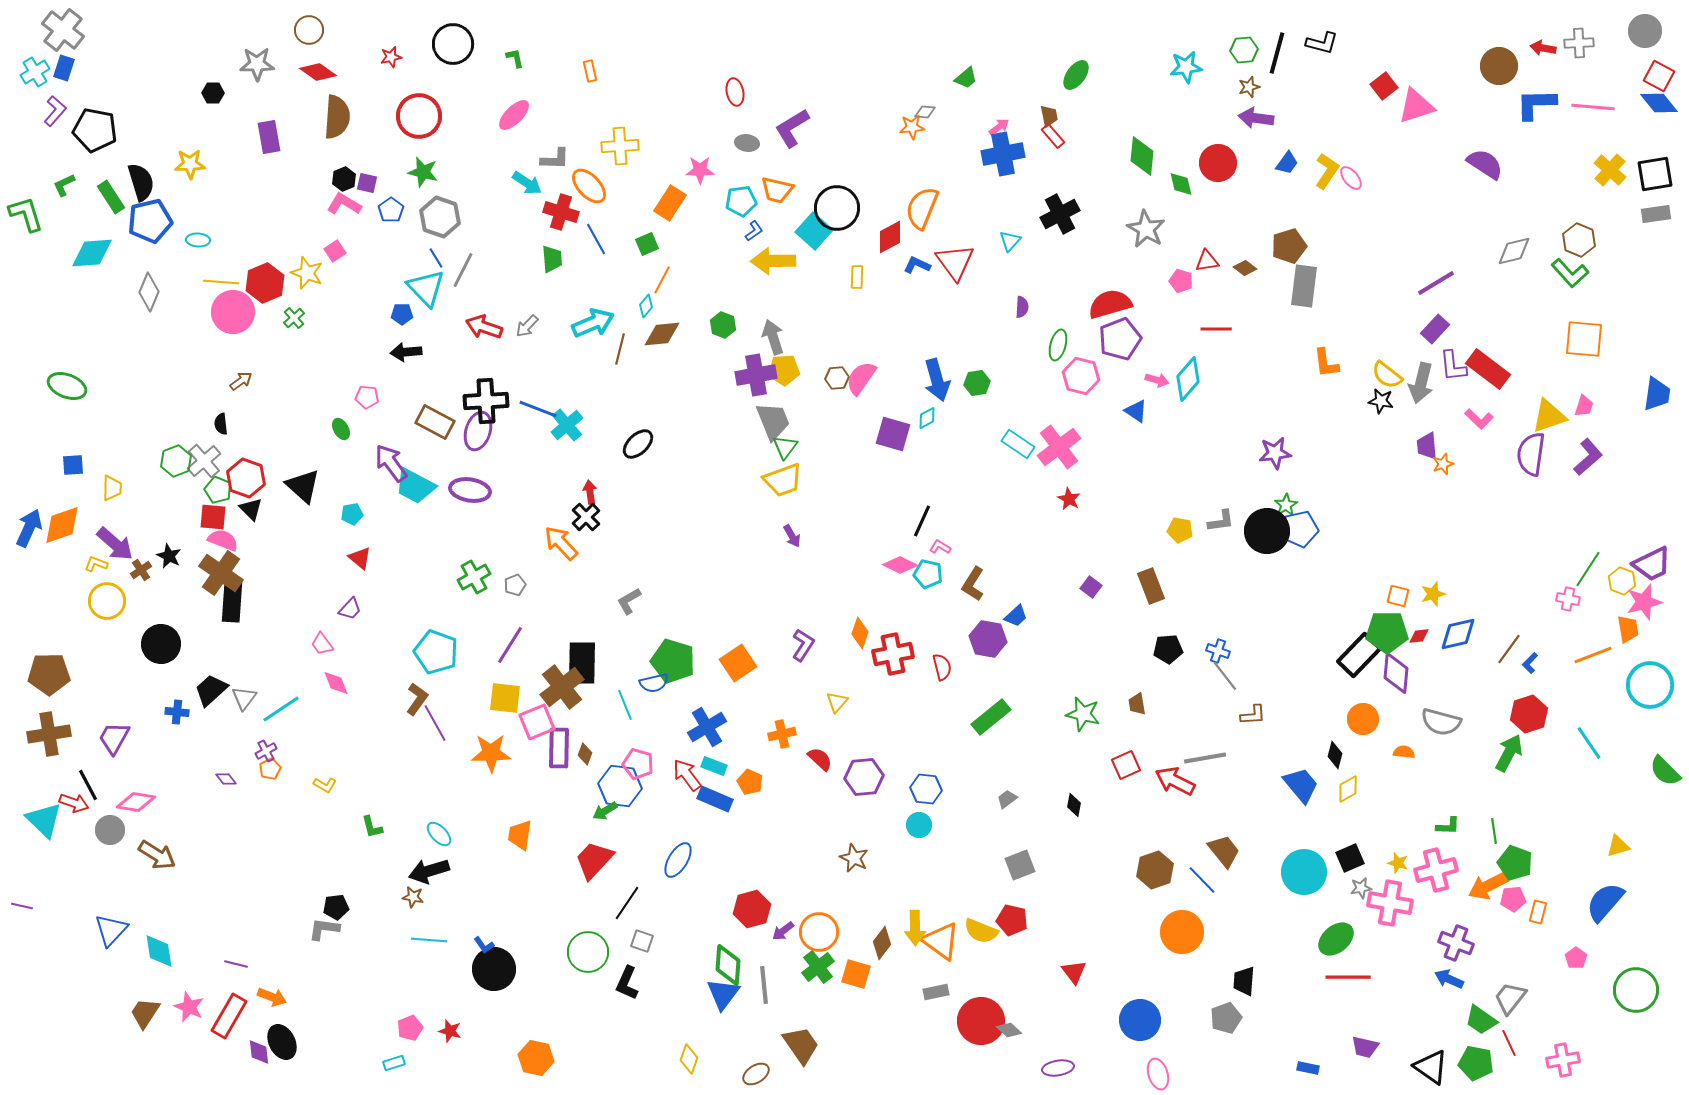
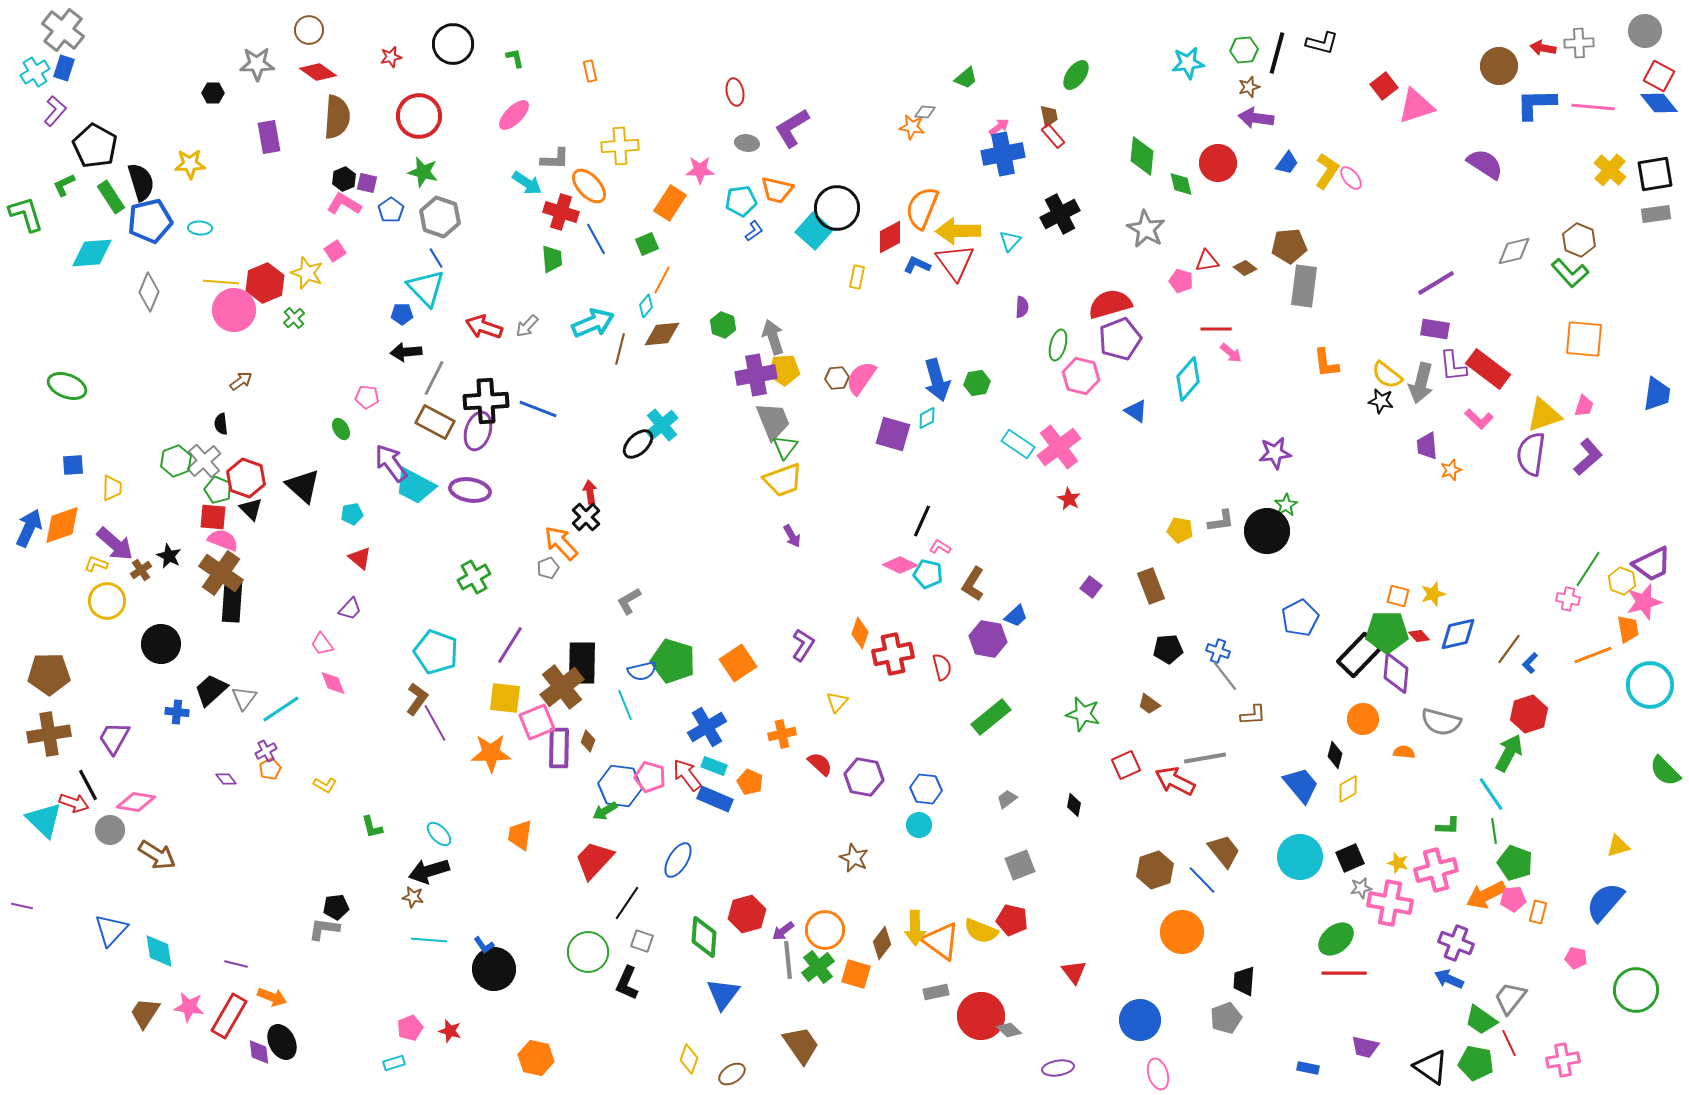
cyan star at (1186, 67): moved 2 px right, 4 px up
orange star at (912, 127): rotated 15 degrees clockwise
black pentagon at (95, 130): moved 16 px down; rotated 18 degrees clockwise
cyan ellipse at (198, 240): moved 2 px right, 12 px up
brown pentagon at (1289, 246): rotated 12 degrees clockwise
yellow arrow at (773, 261): moved 185 px right, 30 px up
gray line at (463, 270): moved 29 px left, 108 px down
yellow rectangle at (857, 277): rotated 10 degrees clockwise
pink circle at (233, 312): moved 1 px right, 2 px up
purple rectangle at (1435, 329): rotated 56 degrees clockwise
pink arrow at (1157, 380): moved 74 px right, 27 px up; rotated 25 degrees clockwise
yellow triangle at (1549, 416): moved 5 px left, 1 px up
cyan cross at (567, 425): moved 95 px right
orange star at (1443, 464): moved 8 px right, 6 px down
blue pentagon at (1300, 529): moved 89 px down; rotated 15 degrees counterclockwise
gray pentagon at (515, 585): moved 33 px right, 17 px up
red diamond at (1419, 636): rotated 55 degrees clockwise
pink diamond at (336, 683): moved 3 px left
blue semicircle at (654, 683): moved 12 px left, 12 px up
brown trapezoid at (1137, 704): moved 12 px right; rotated 45 degrees counterclockwise
cyan line at (1589, 743): moved 98 px left, 51 px down
brown diamond at (585, 754): moved 3 px right, 13 px up
red semicircle at (820, 759): moved 5 px down
pink pentagon at (638, 764): moved 12 px right, 13 px down
purple hexagon at (864, 777): rotated 15 degrees clockwise
cyan circle at (1304, 872): moved 4 px left, 15 px up
orange arrow at (1488, 886): moved 2 px left, 9 px down
red hexagon at (752, 909): moved 5 px left, 5 px down
orange circle at (819, 932): moved 6 px right, 2 px up
pink pentagon at (1576, 958): rotated 25 degrees counterclockwise
green diamond at (728, 965): moved 24 px left, 28 px up
red line at (1348, 977): moved 4 px left, 4 px up
gray line at (764, 985): moved 24 px right, 25 px up
pink star at (189, 1007): rotated 16 degrees counterclockwise
red circle at (981, 1021): moved 5 px up
brown ellipse at (756, 1074): moved 24 px left
